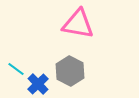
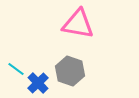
gray hexagon: rotated 8 degrees counterclockwise
blue cross: moved 1 px up
